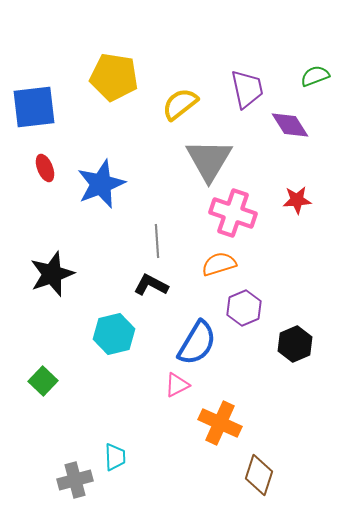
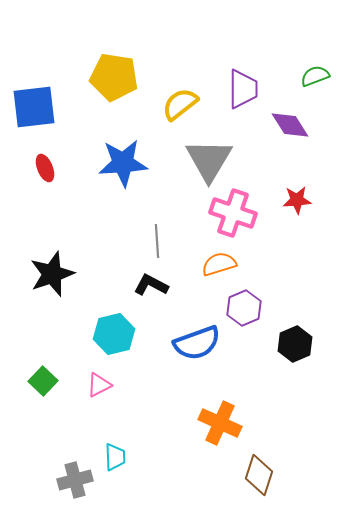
purple trapezoid: moved 4 px left; rotated 12 degrees clockwise
blue star: moved 22 px right, 21 px up; rotated 18 degrees clockwise
blue semicircle: rotated 39 degrees clockwise
pink triangle: moved 78 px left
